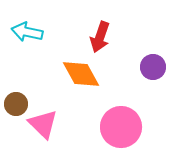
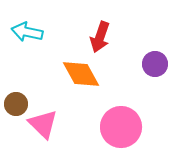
purple circle: moved 2 px right, 3 px up
